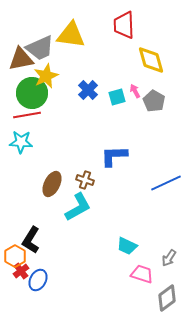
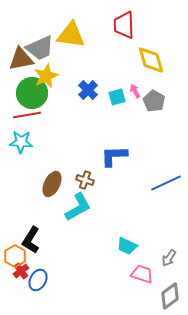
gray diamond: moved 3 px right, 2 px up
